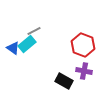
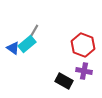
gray line: rotated 32 degrees counterclockwise
